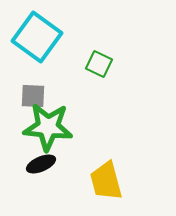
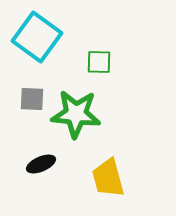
green square: moved 2 px up; rotated 24 degrees counterclockwise
gray square: moved 1 px left, 3 px down
green star: moved 28 px right, 13 px up
yellow trapezoid: moved 2 px right, 3 px up
